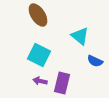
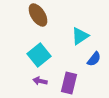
cyan triangle: rotated 48 degrees clockwise
cyan square: rotated 25 degrees clockwise
blue semicircle: moved 1 px left, 2 px up; rotated 77 degrees counterclockwise
purple rectangle: moved 7 px right
